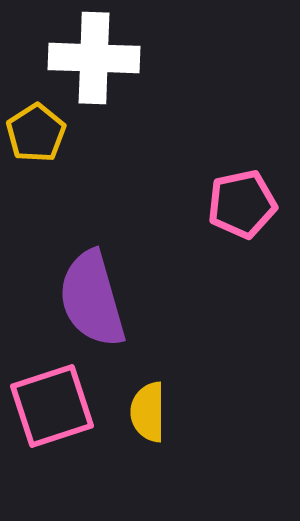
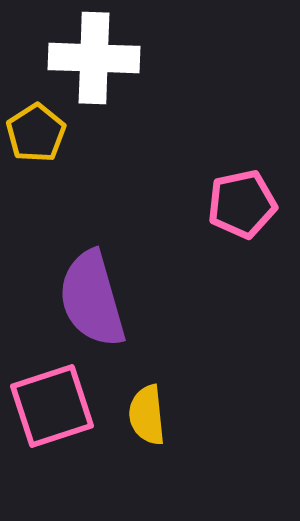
yellow semicircle: moved 1 px left, 3 px down; rotated 6 degrees counterclockwise
